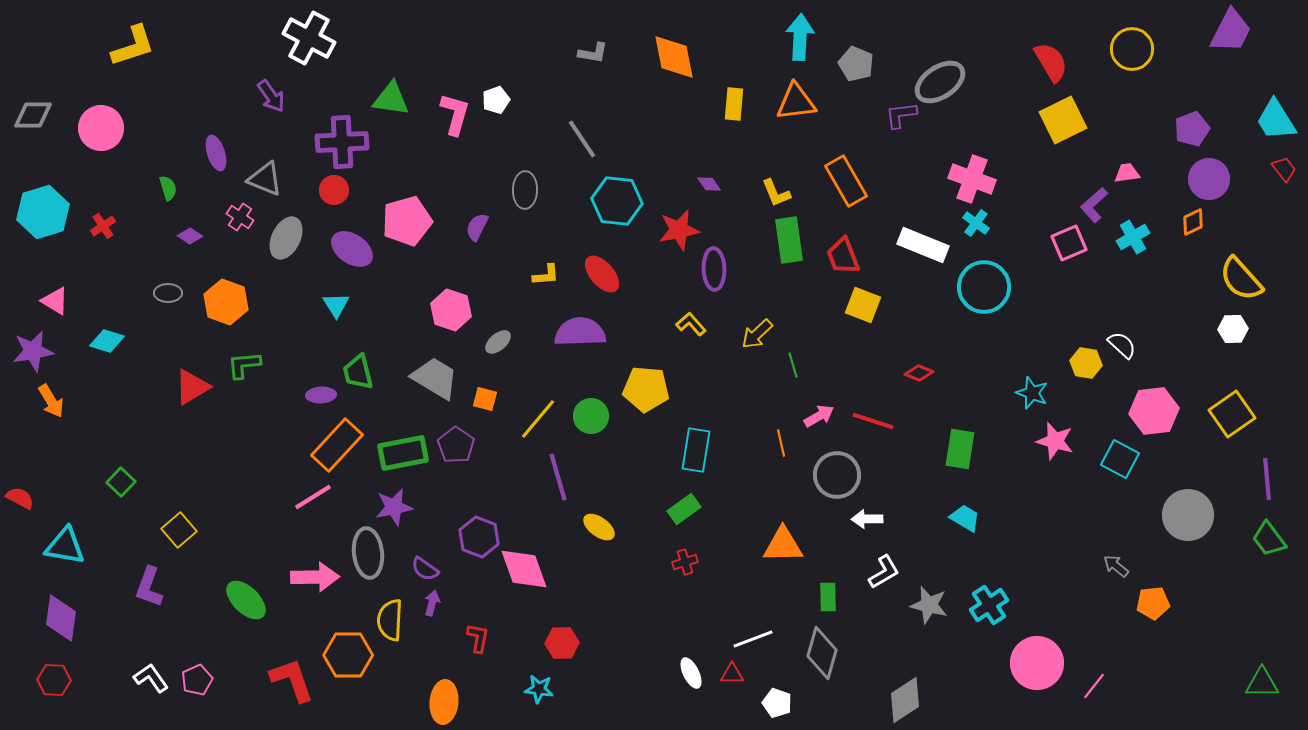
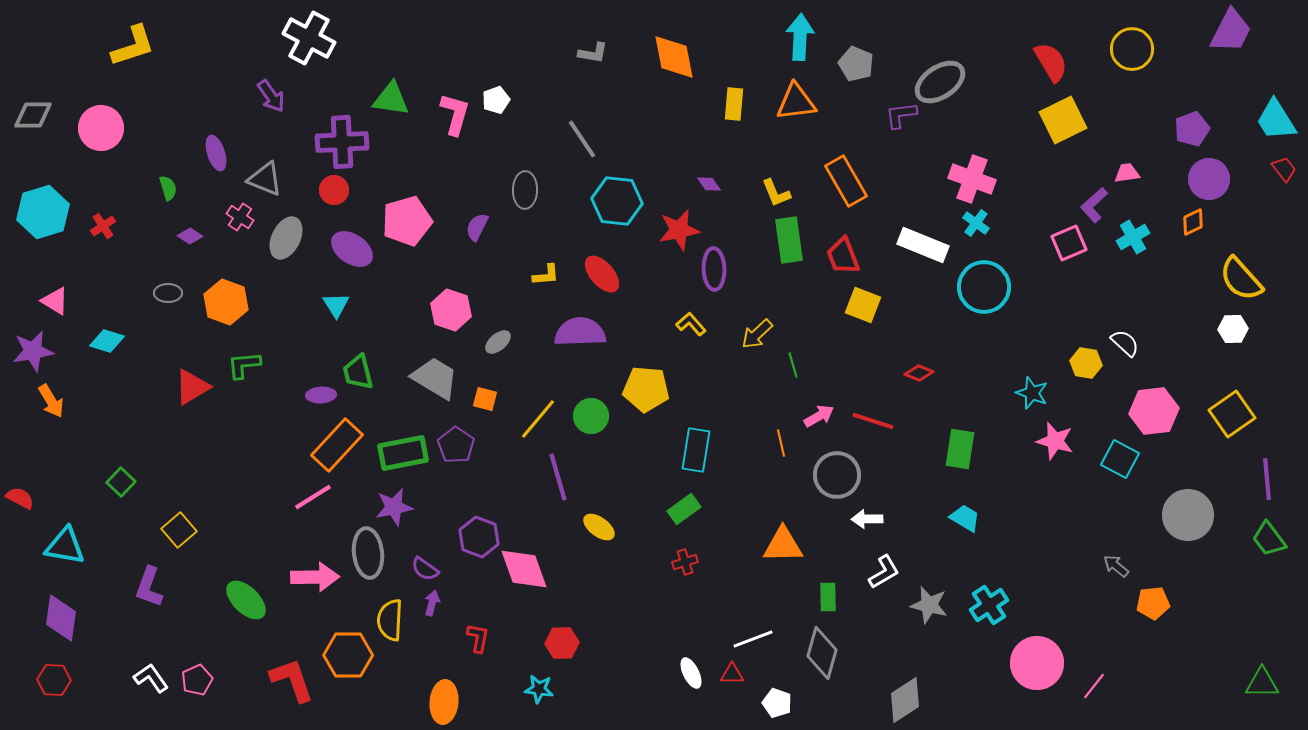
white semicircle at (1122, 345): moved 3 px right, 2 px up
